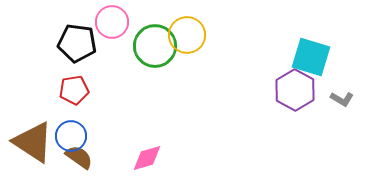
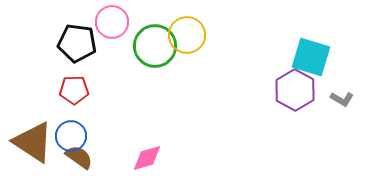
red pentagon: rotated 8 degrees clockwise
